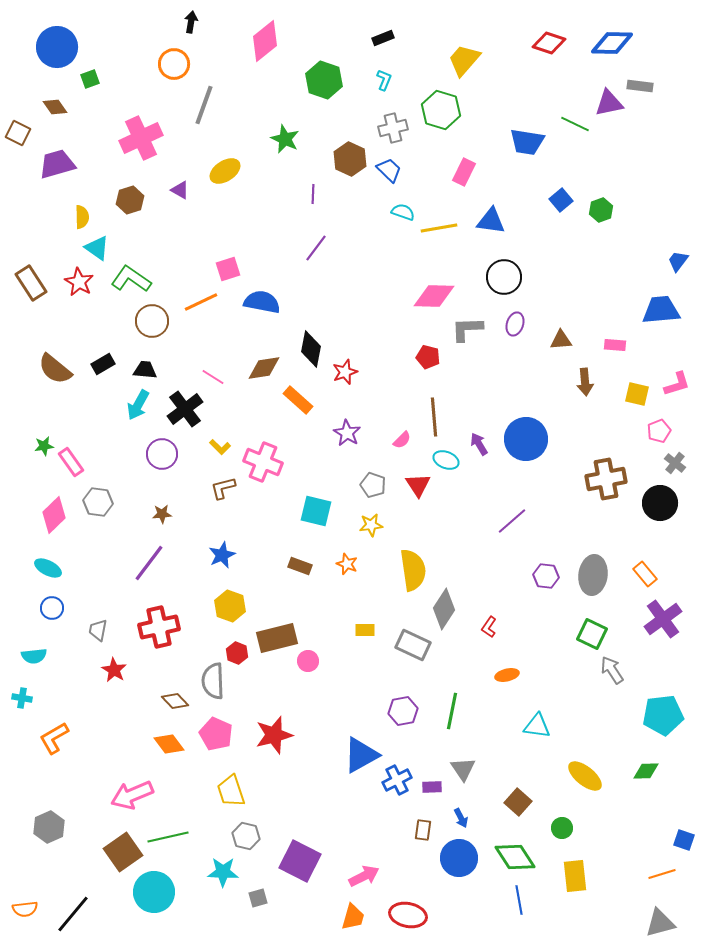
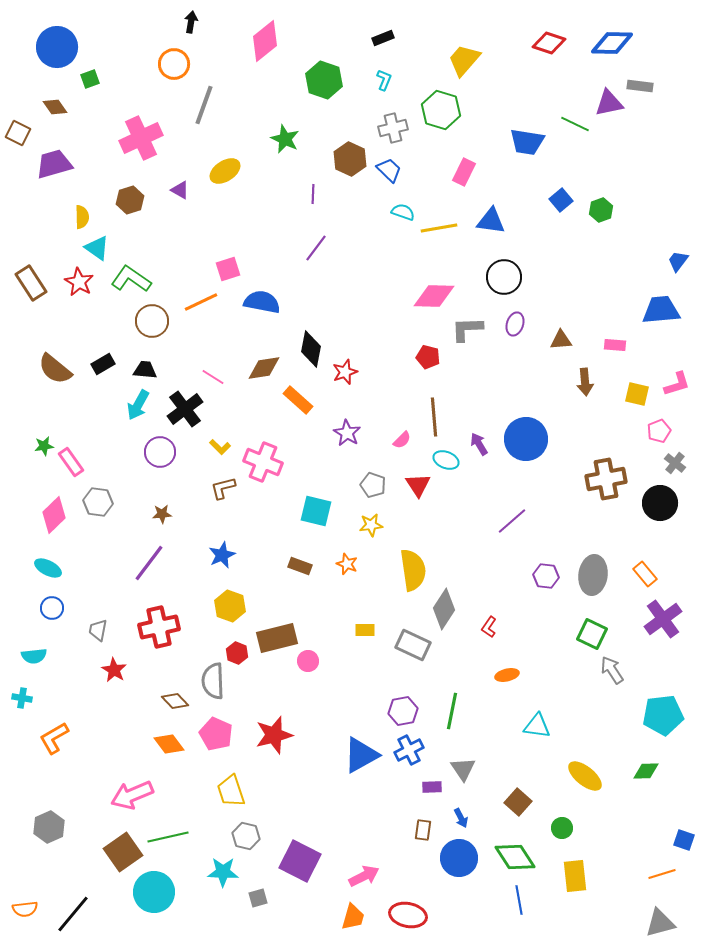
purple trapezoid at (57, 164): moved 3 px left
purple circle at (162, 454): moved 2 px left, 2 px up
blue cross at (397, 780): moved 12 px right, 30 px up
